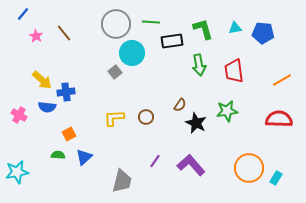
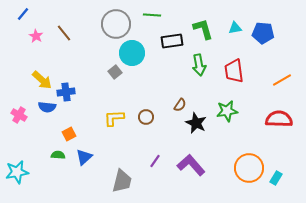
green line: moved 1 px right, 7 px up
